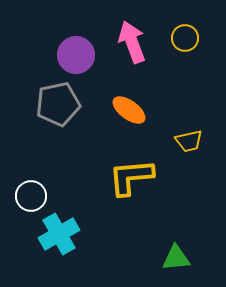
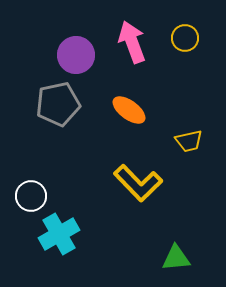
yellow L-shape: moved 7 px right, 6 px down; rotated 129 degrees counterclockwise
